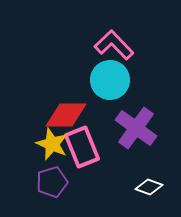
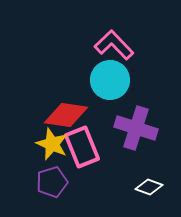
red diamond: rotated 9 degrees clockwise
purple cross: rotated 18 degrees counterclockwise
